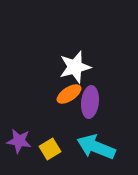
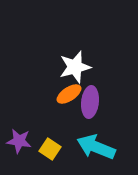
yellow square: rotated 25 degrees counterclockwise
